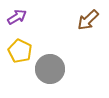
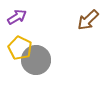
yellow pentagon: moved 3 px up
gray circle: moved 14 px left, 9 px up
